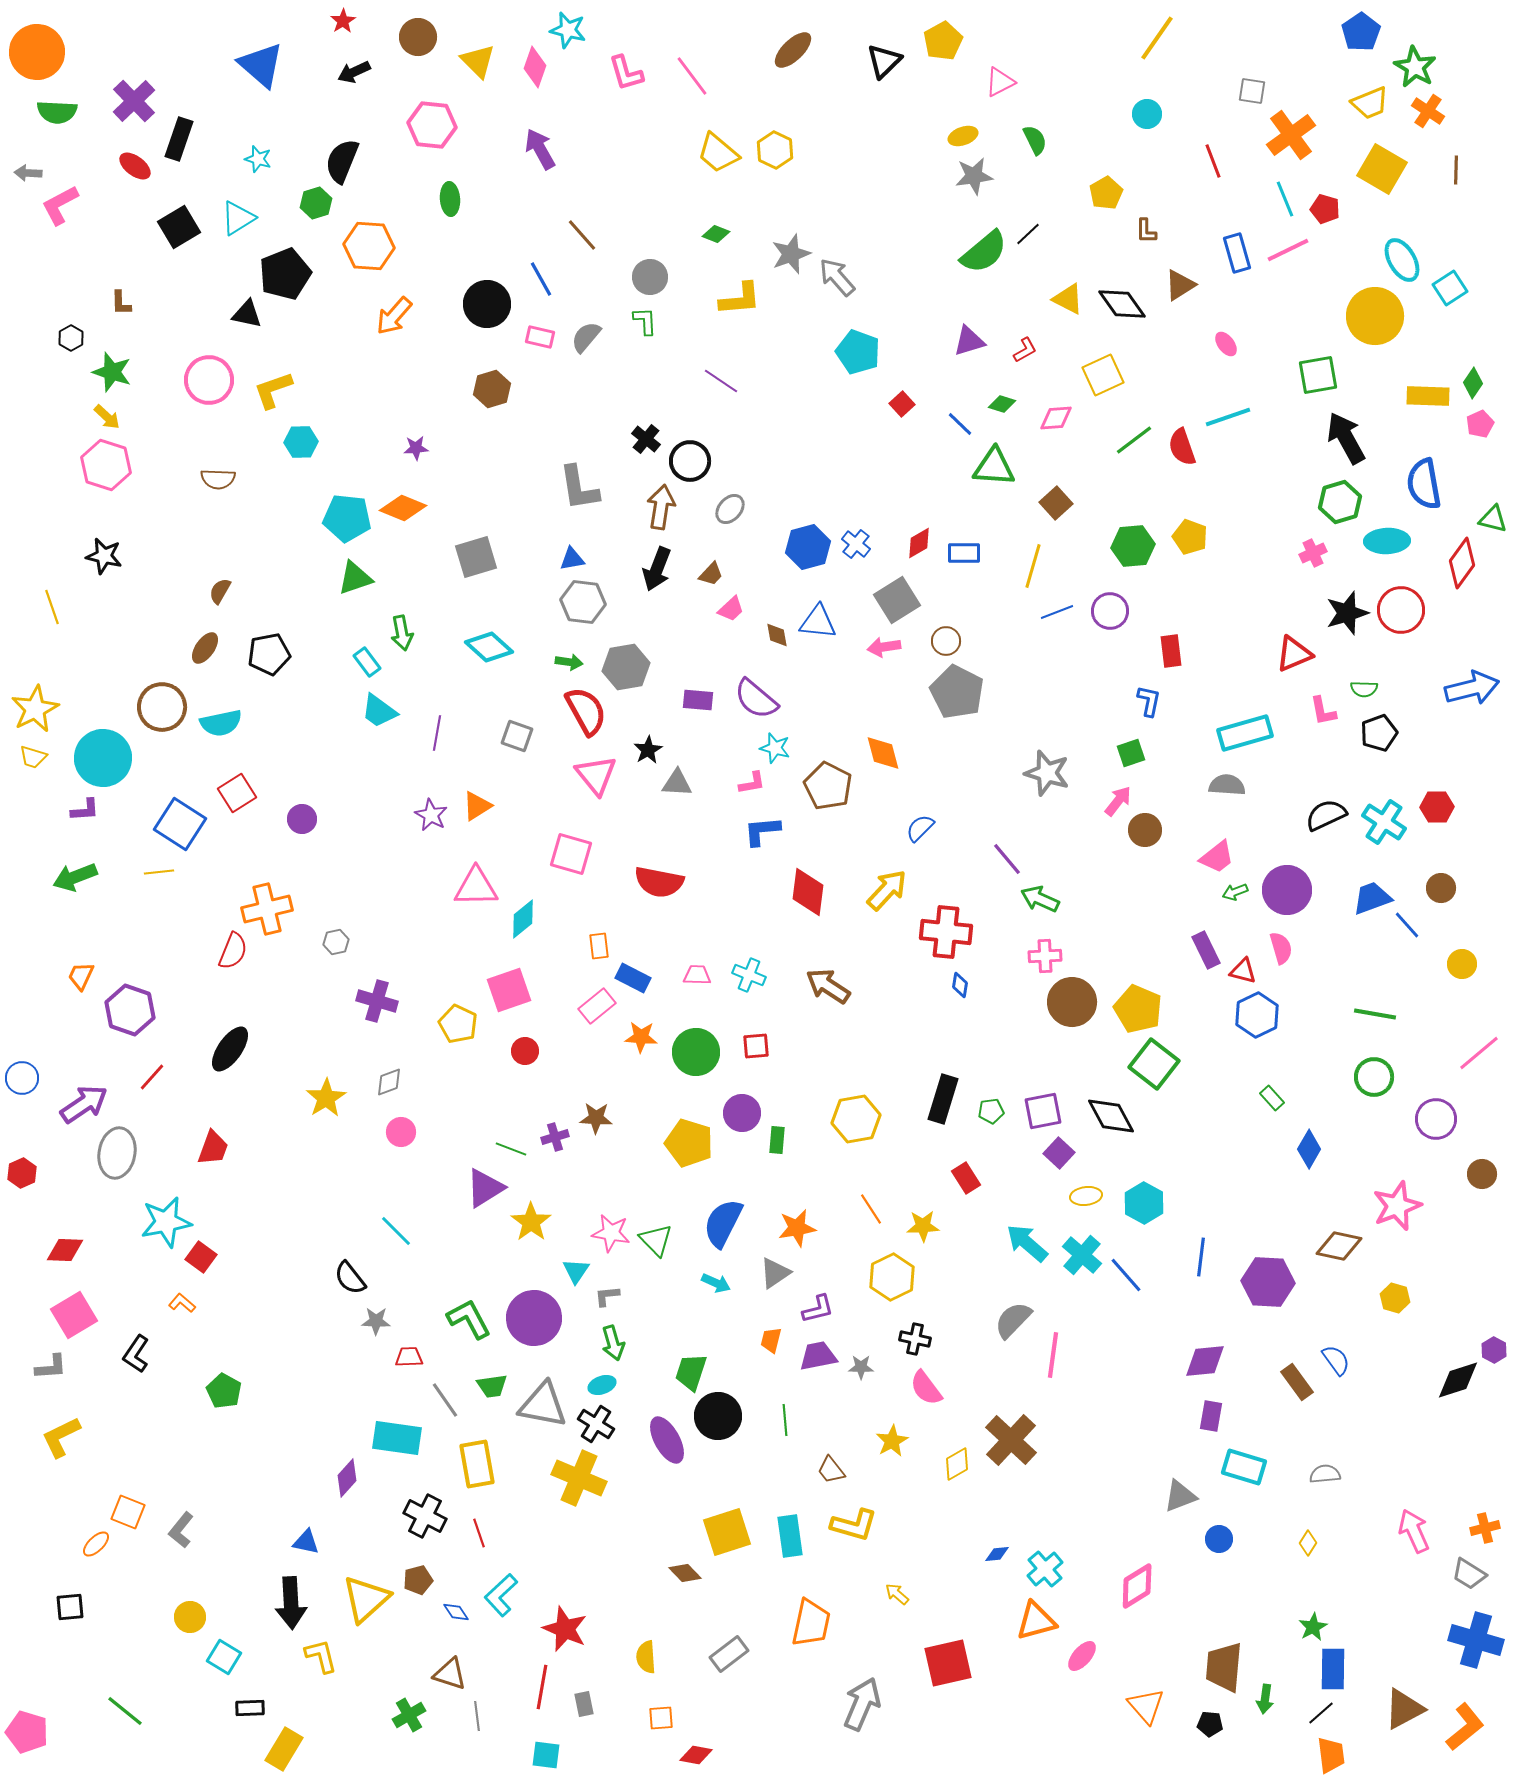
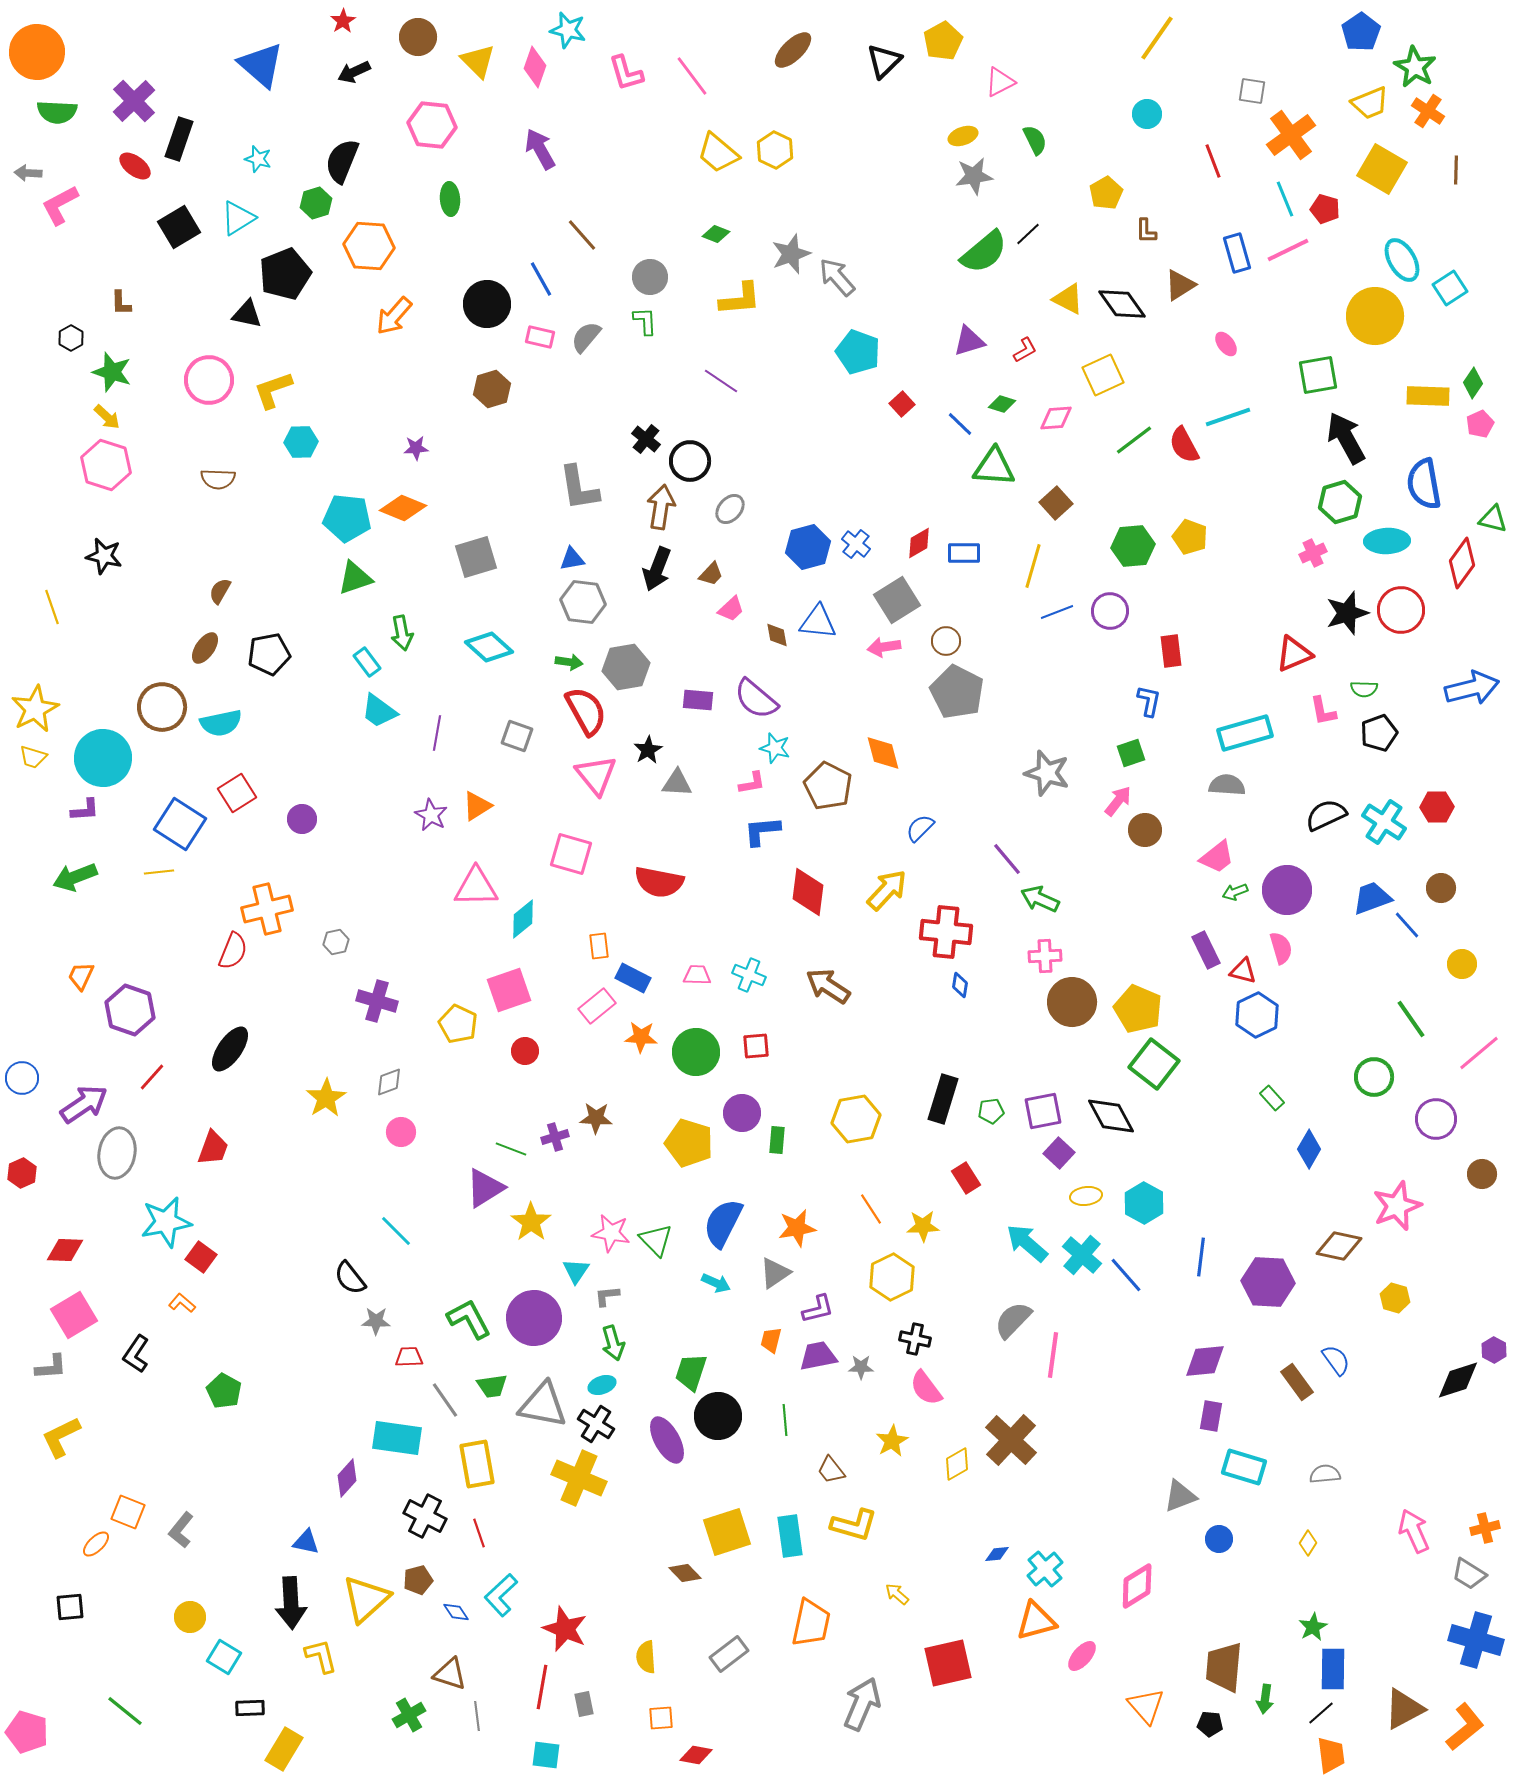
red semicircle at (1182, 447): moved 2 px right, 2 px up; rotated 9 degrees counterclockwise
green line at (1375, 1014): moved 36 px right, 5 px down; rotated 45 degrees clockwise
